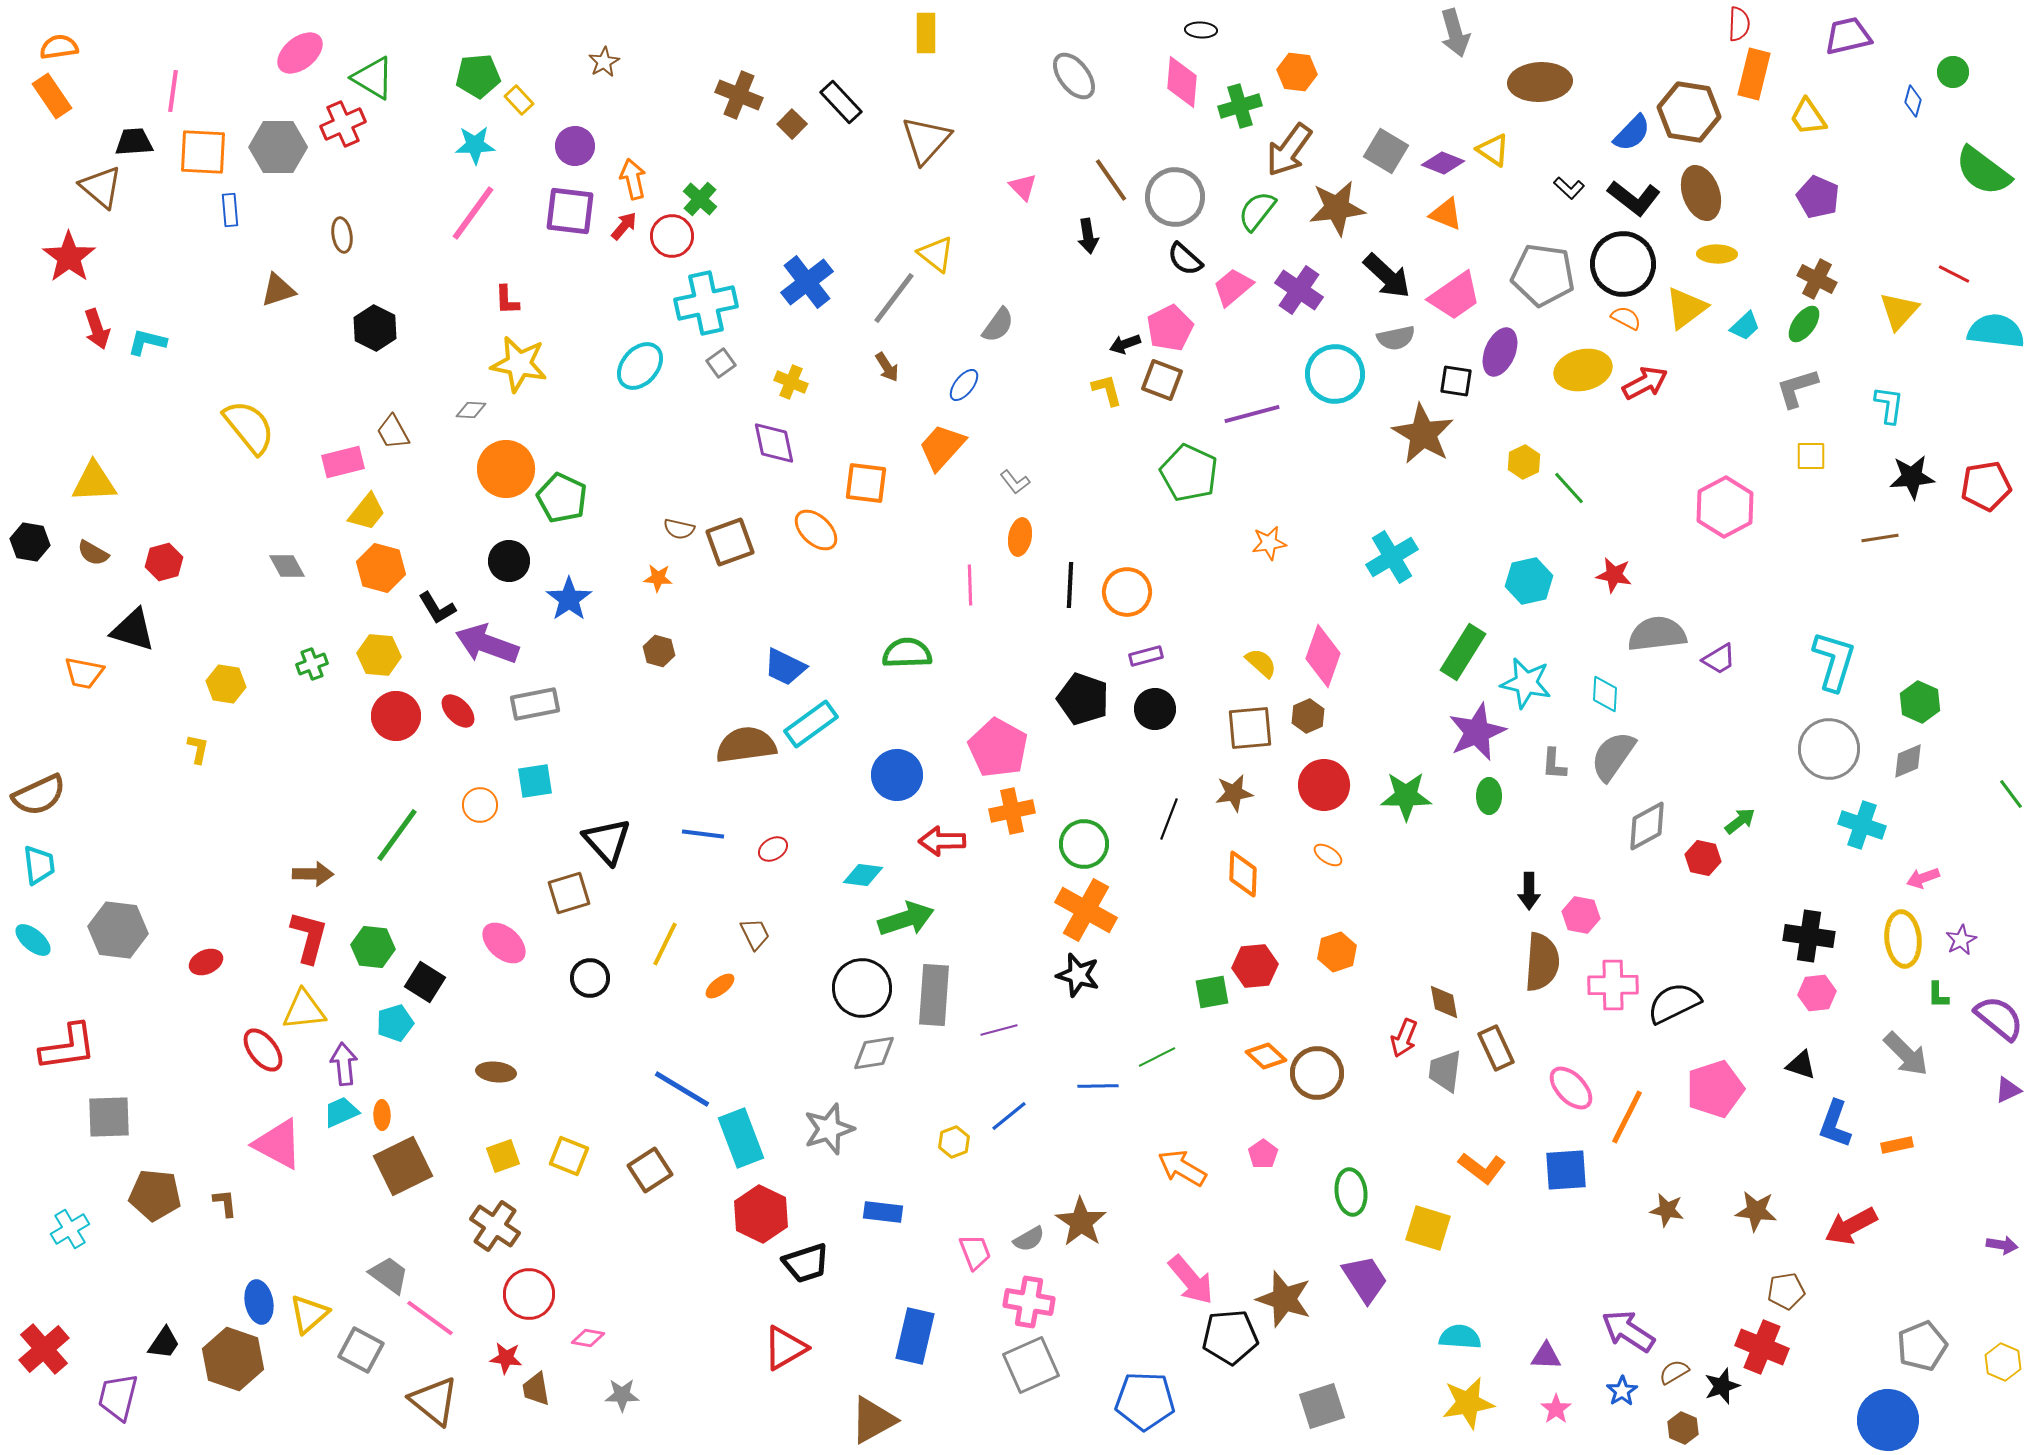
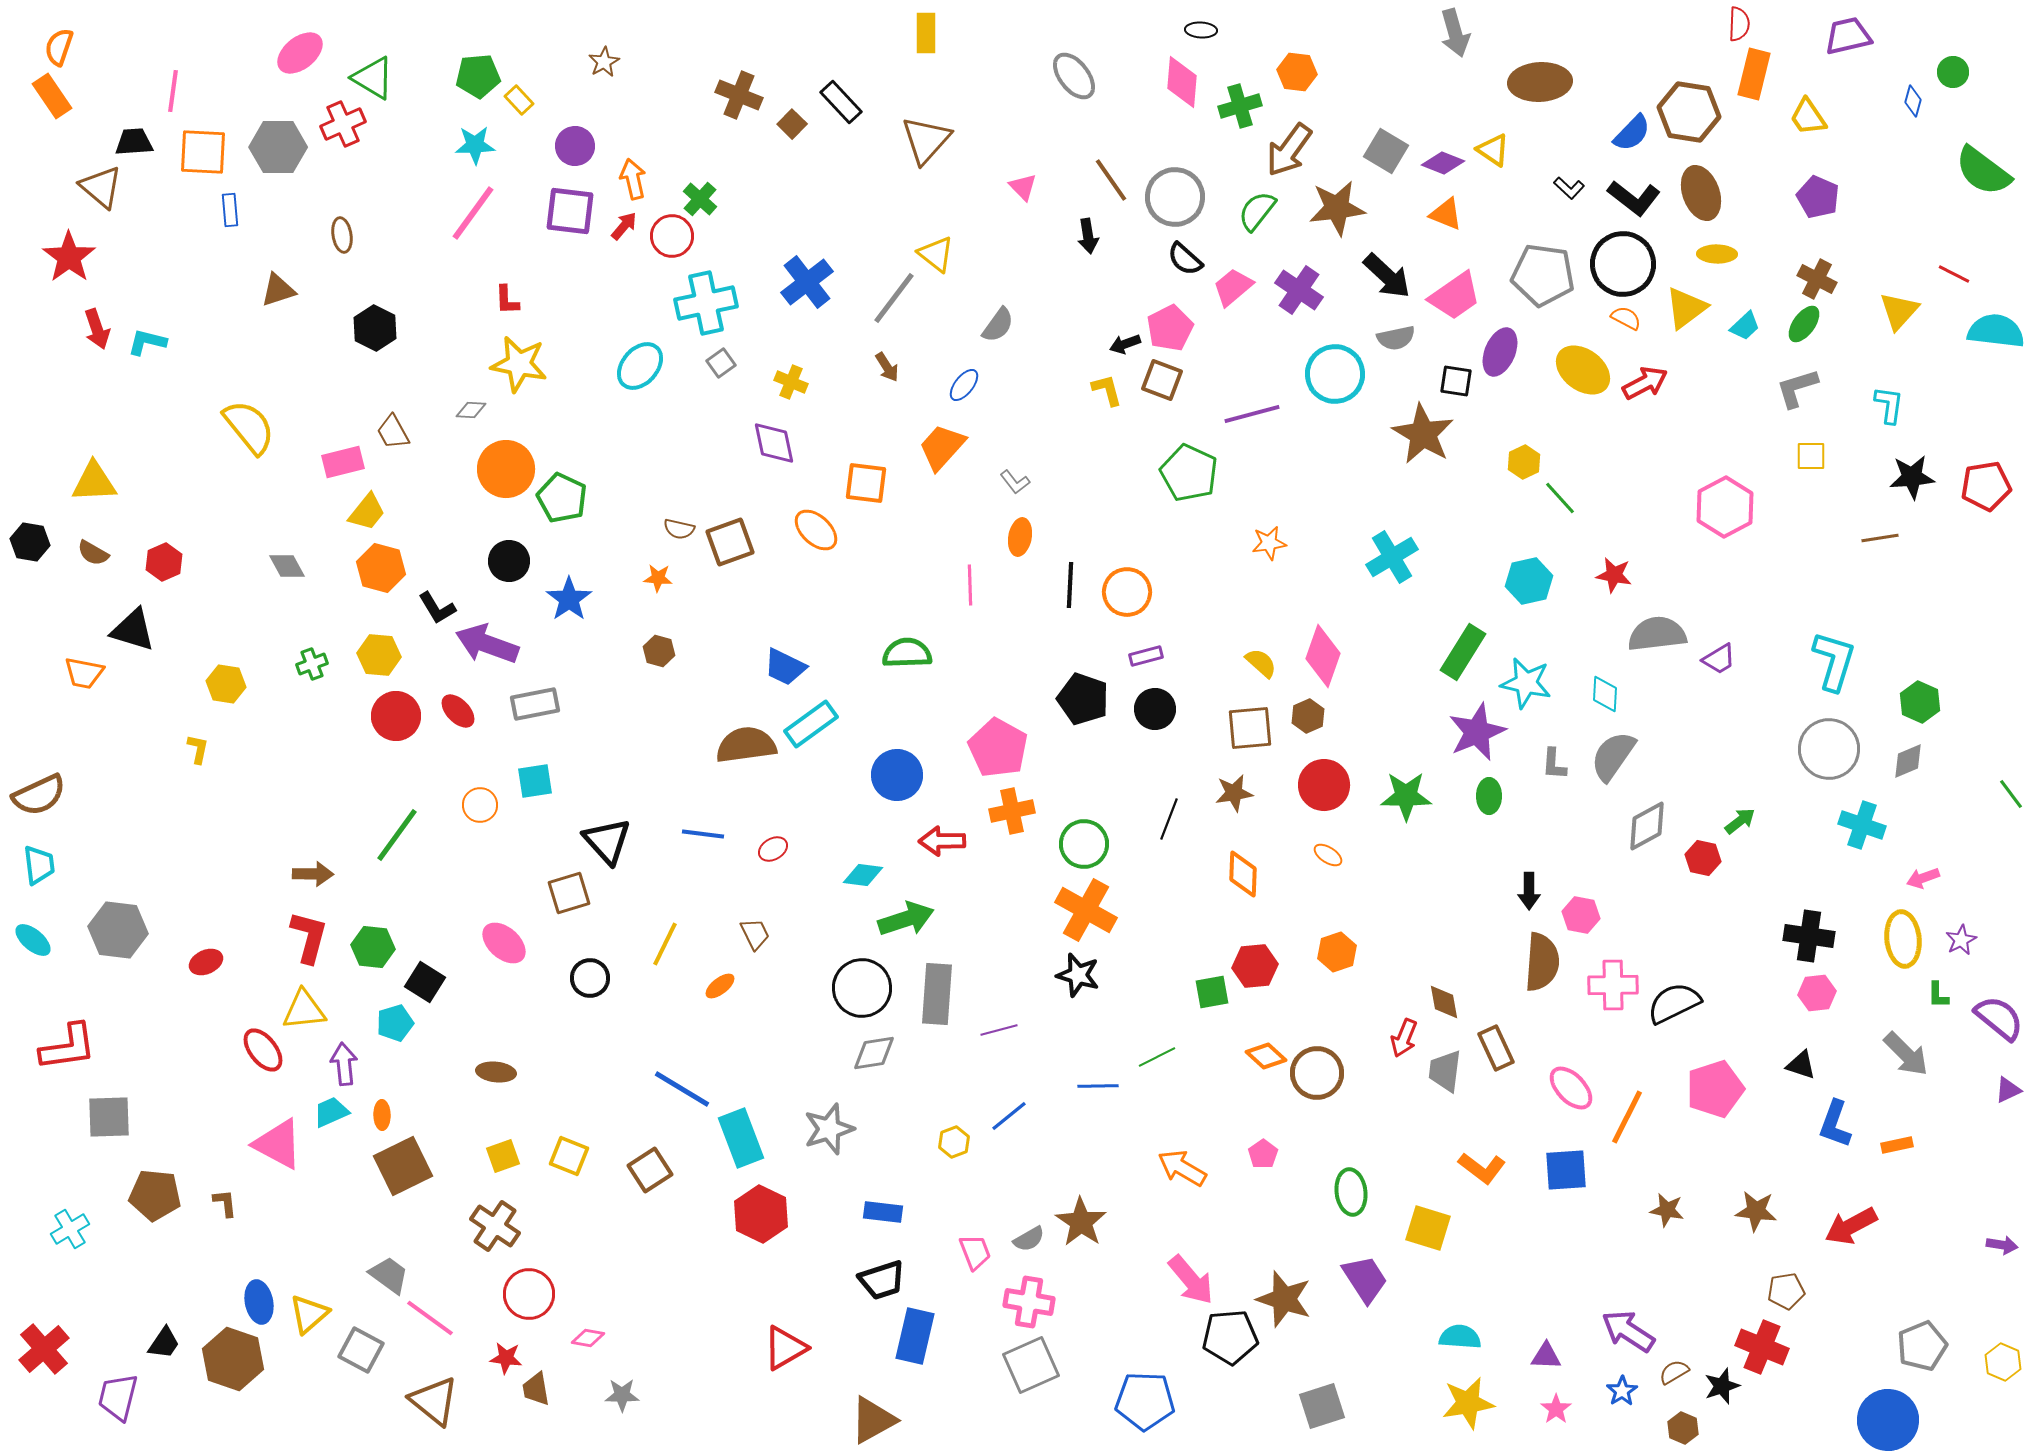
orange semicircle at (59, 47): rotated 63 degrees counterclockwise
yellow ellipse at (1583, 370): rotated 50 degrees clockwise
green line at (1569, 488): moved 9 px left, 10 px down
red hexagon at (164, 562): rotated 9 degrees counterclockwise
gray rectangle at (934, 995): moved 3 px right, 1 px up
cyan trapezoid at (341, 1112): moved 10 px left
black trapezoid at (806, 1263): moved 76 px right, 17 px down
